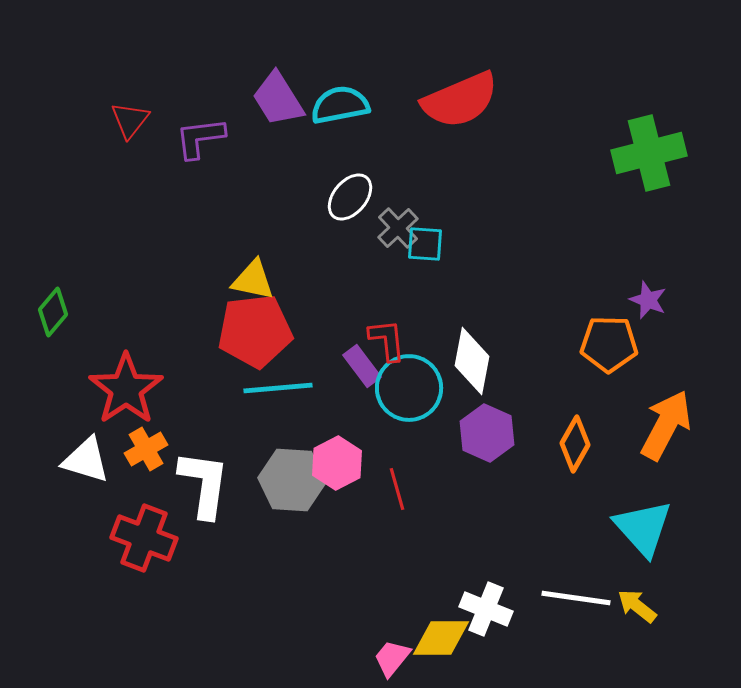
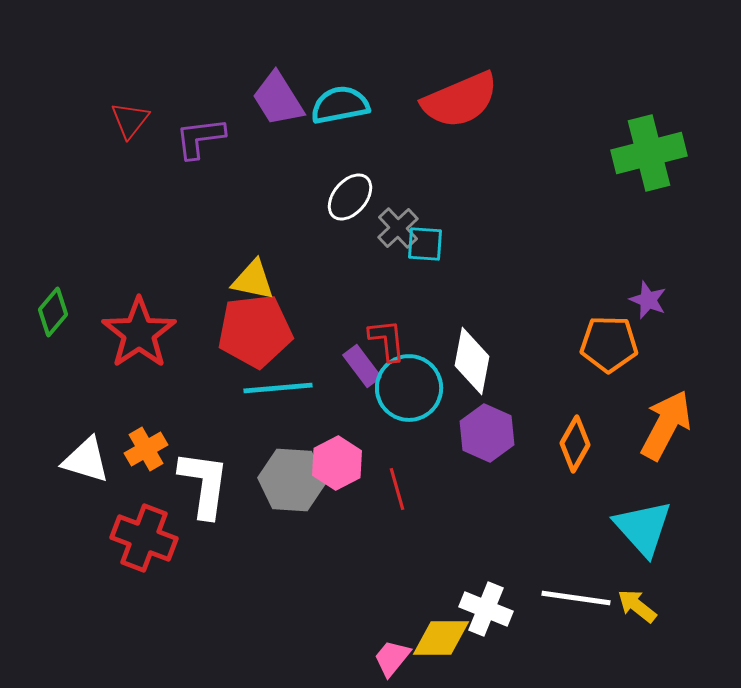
red star: moved 13 px right, 56 px up
